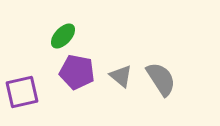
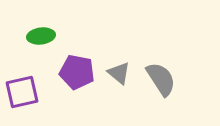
green ellipse: moved 22 px left; rotated 40 degrees clockwise
gray triangle: moved 2 px left, 3 px up
